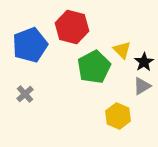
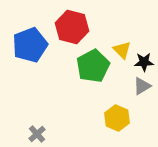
black star: rotated 30 degrees clockwise
green pentagon: moved 1 px left, 1 px up
gray cross: moved 12 px right, 40 px down
yellow hexagon: moved 1 px left, 2 px down
